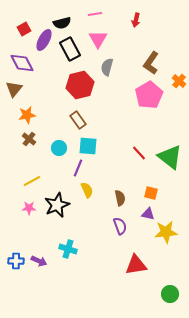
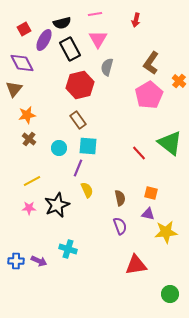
green triangle: moved 14 px up
